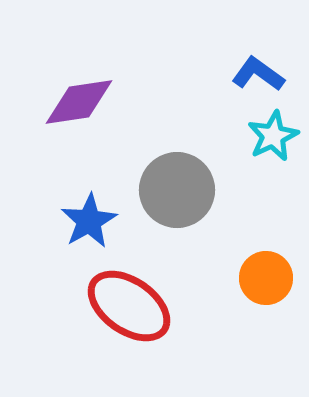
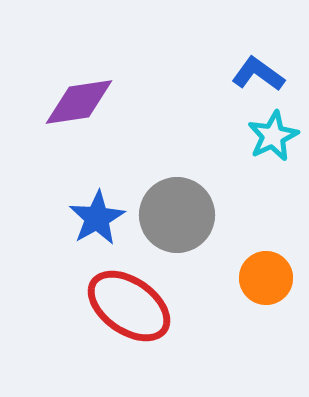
gray circle: moved 25 px down
blue star: moved 8 px right, 3 px up
